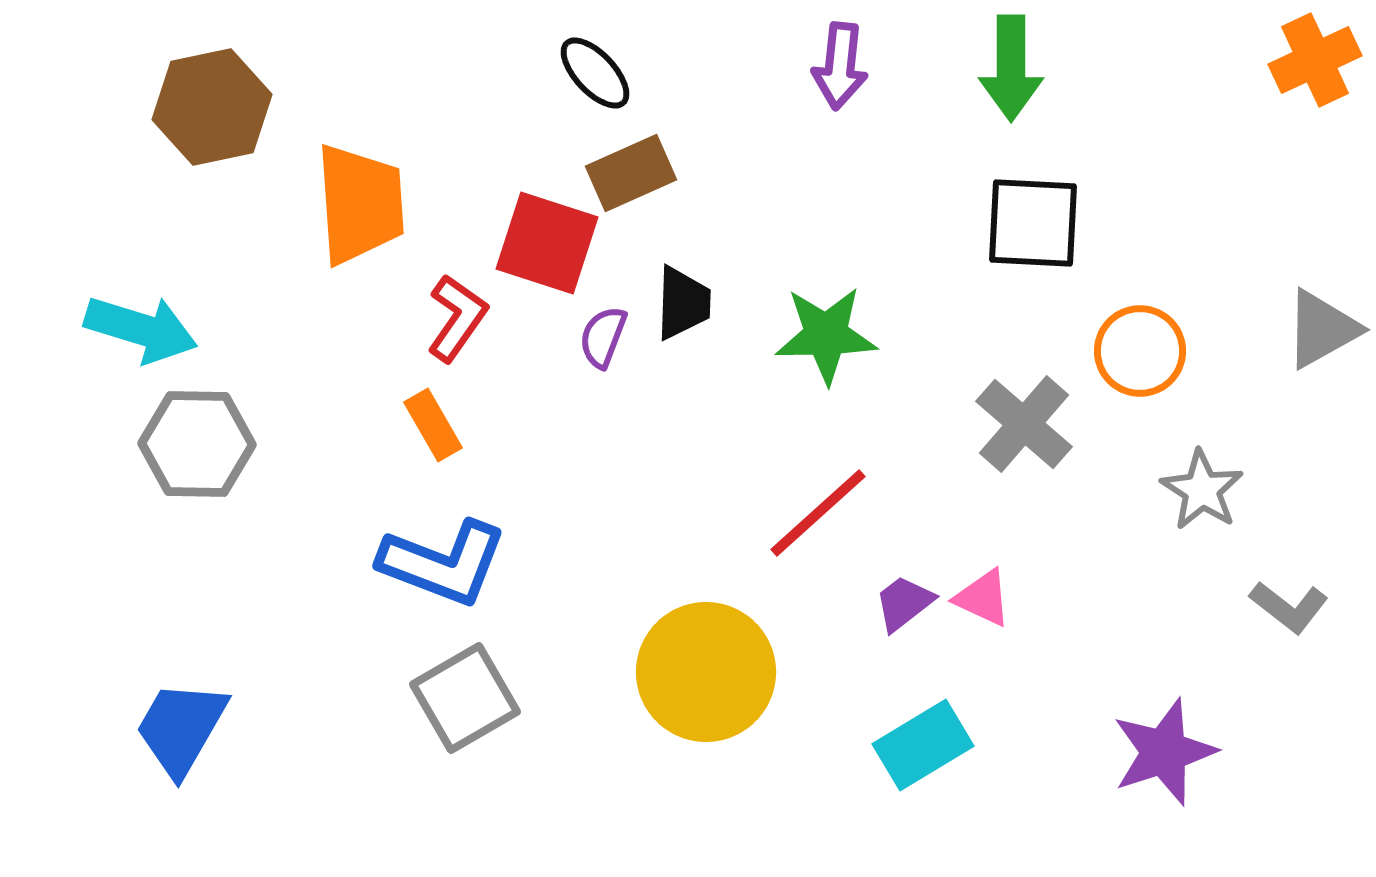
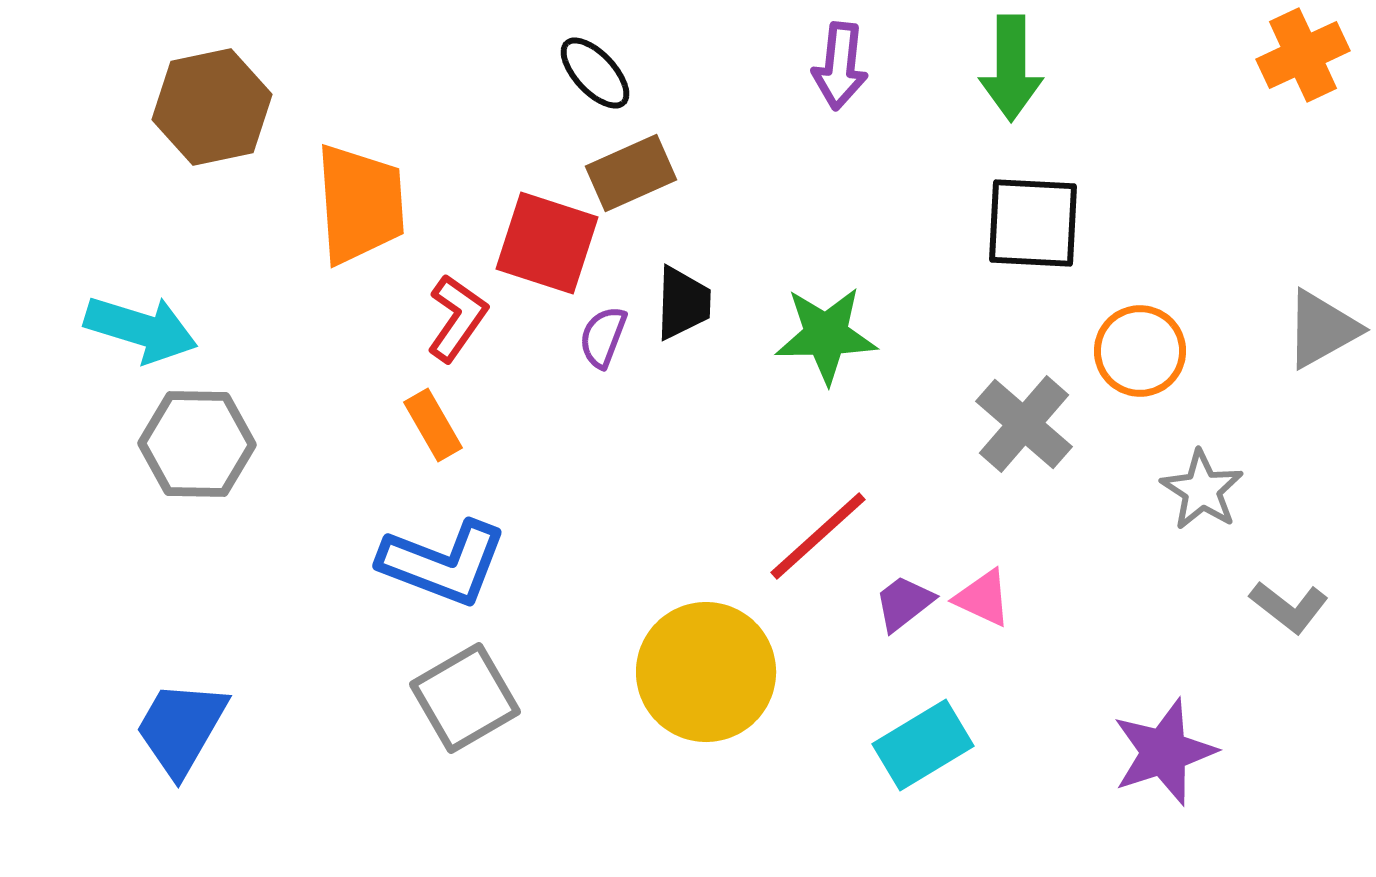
orange cross: moved 12 px left, 5 px up
red line: moved 23 px down
